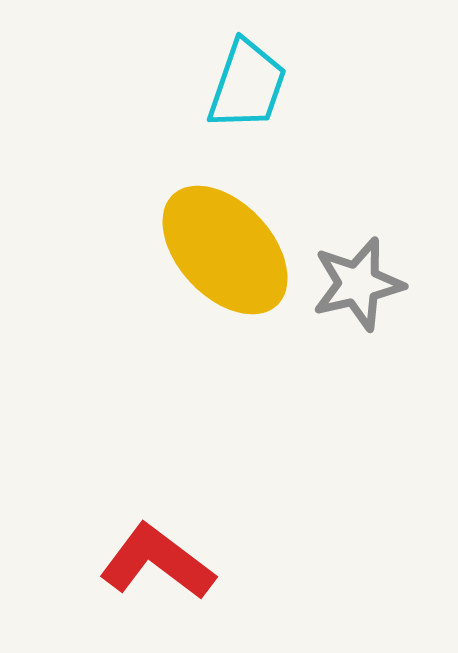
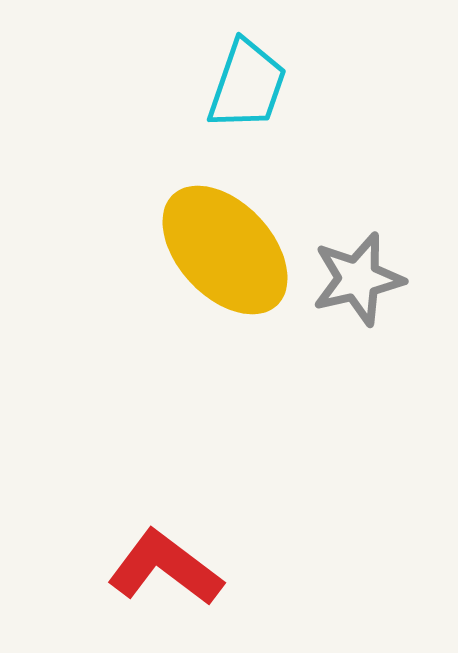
gray star: moved 5 px up
red L-shape: moved 8 px right, 6 px down
